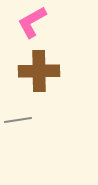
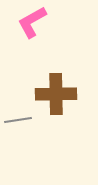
brown cross: moved 17 px right, 23 px down
